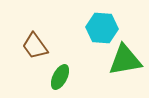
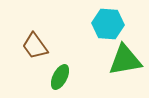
cyan hexagon: moved 6 px right, 4 px up
